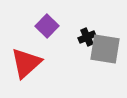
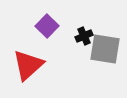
black cross: moved 3 px left, 1 px up
red triangle: moved 2 px right, 2 px down
